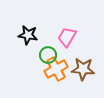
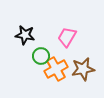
black star: moved 3 px left
green circle: moved 7 px left, 1 px down
brown star: rotated 15 degrees counterclockwise
